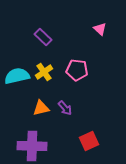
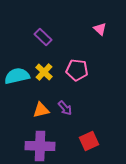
yellow cross: rotated 12 degrees counterclockwise
orange triangle: moved 2 px down
purple cross: moved 8 px right
